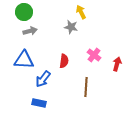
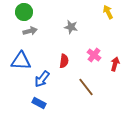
yellow arrow: moved 27 px right
blue triangle: moved 3 px left, 1 px down
red arrow: moved 2 px left
blue arrow: moved 1 px left
brown line: rotated 42 degrees counterclockwise
blue rectangle: rotated 16 degrees clockwise
